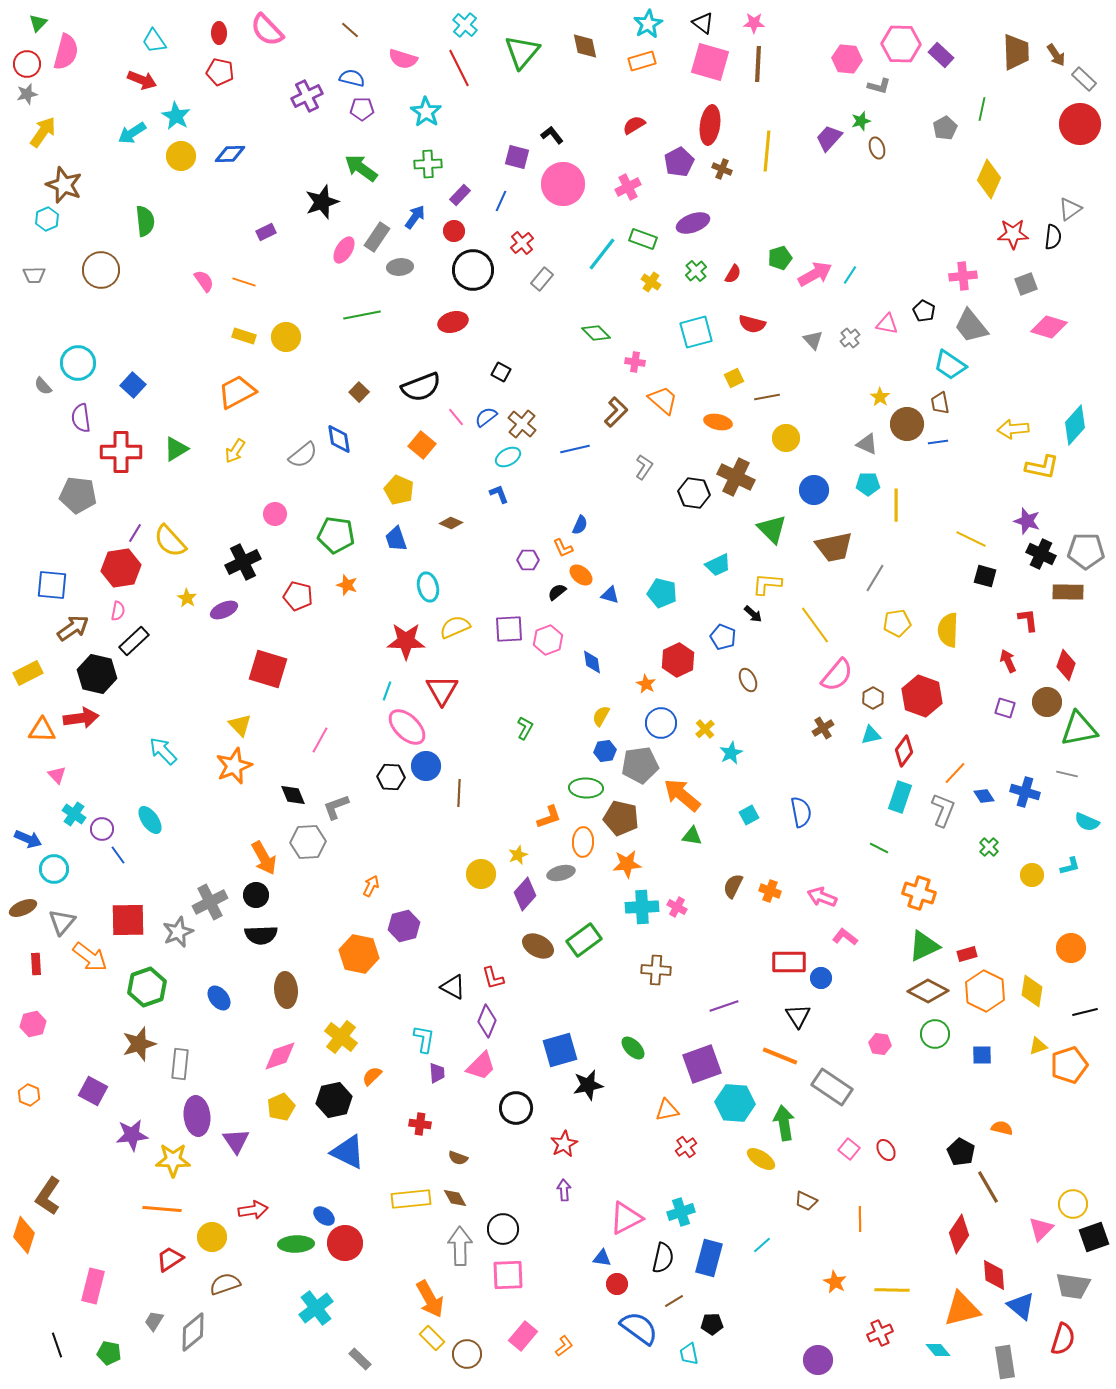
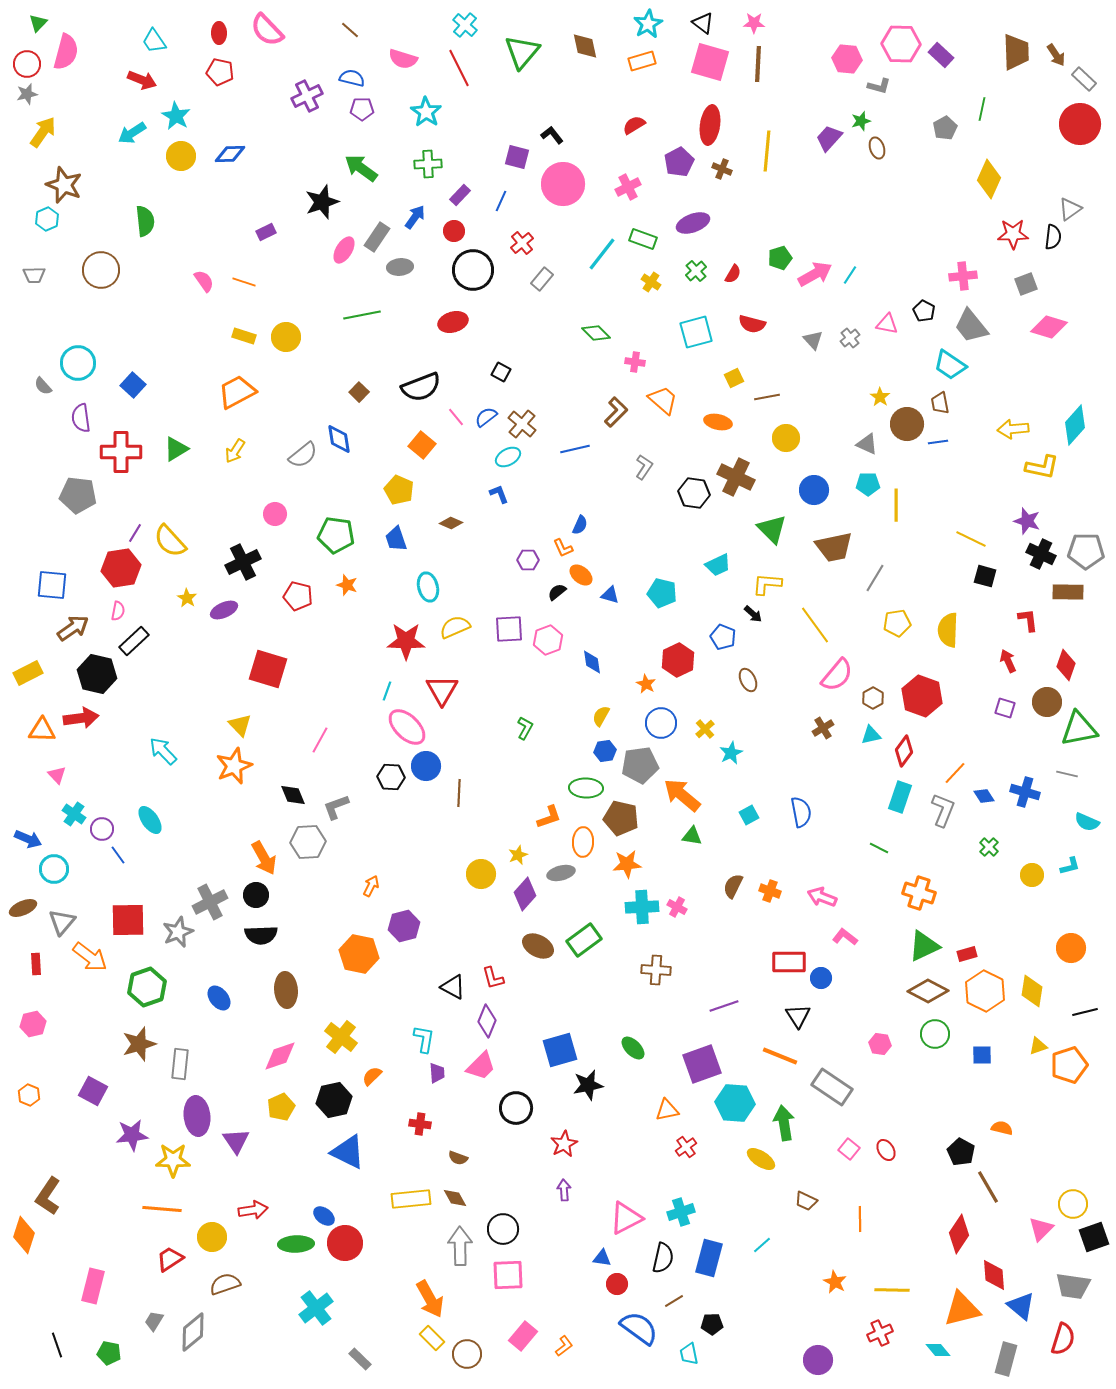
gray rectangle at (1005, 1362): moved 1 px right, 3 px up; rotated 24 degrees clockwise
